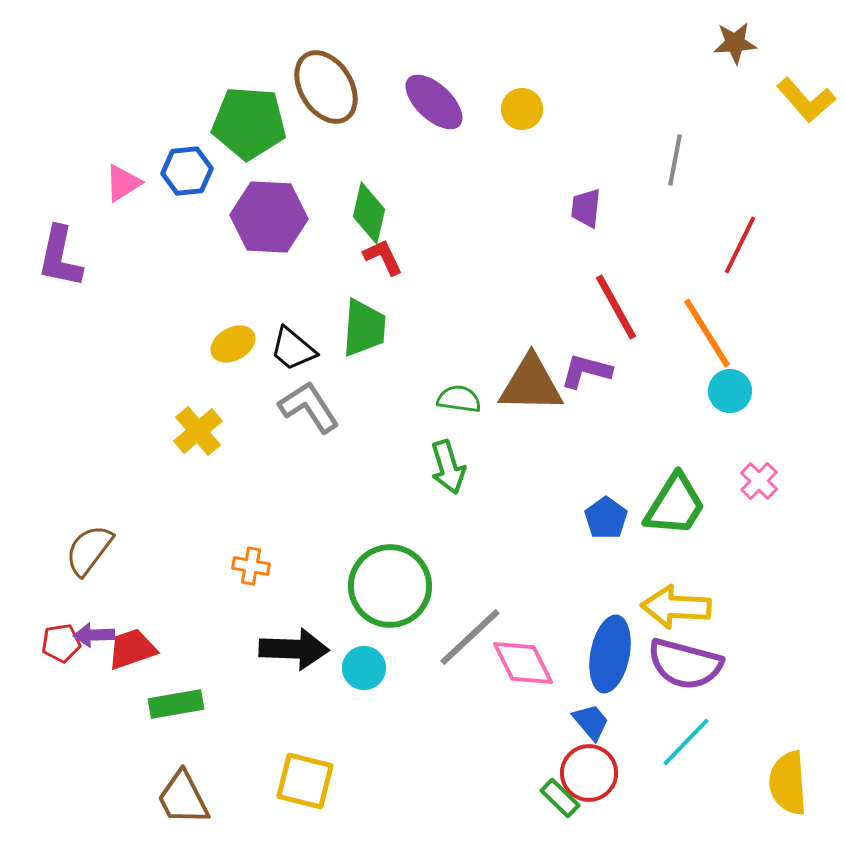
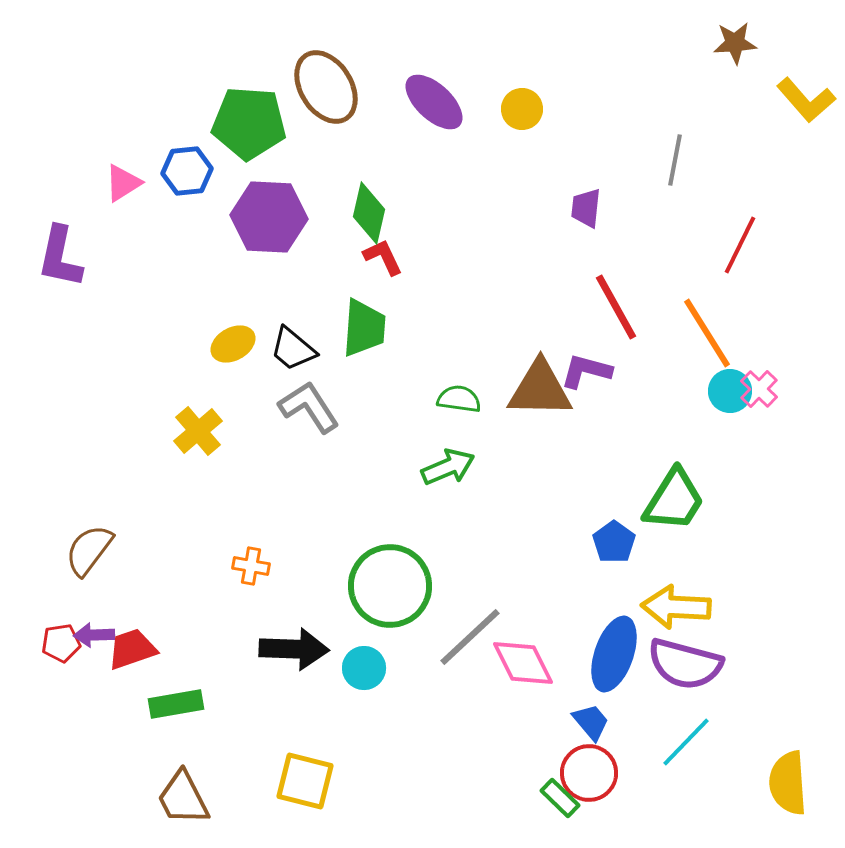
brown triangle at (531, 384): moved 9 px right, 5 px down
green arrow at (448, 467): rotated 96 degrees counterclockwise
pink cross at (759, 481): moved 92 px up
green trapezoid at (675, 505): moved 1 px left, 5 px up
blue pentagon at (606, 518): moved 8 px right, 24 px down
blue ellipse at (610, 654): moved 4 px right; rotated 8 degrees clockwise
